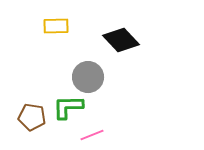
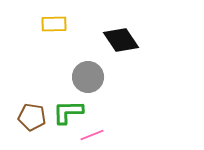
yellow rectangle: moved 2 px left, 2 px up
black diamond: rotated 9 degrees clockwise
green L-shape: moved 5 px down
